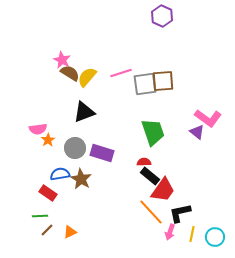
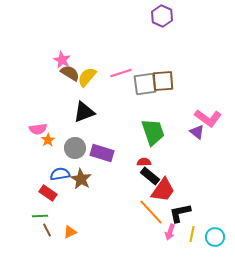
brown line: rotated 72 degrees counterclockwise
